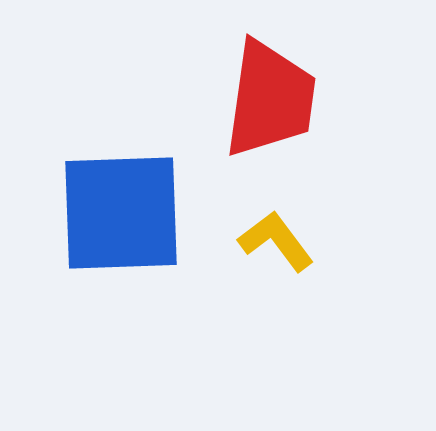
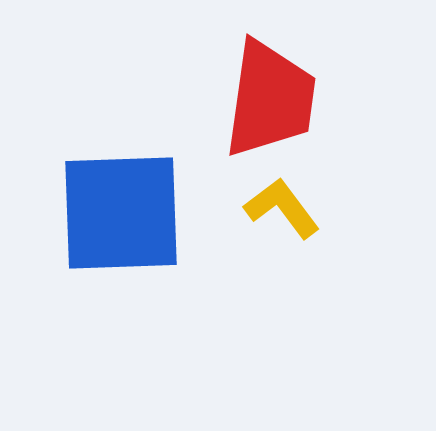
yellow L-shape: moved 6 px right, 33 px up
